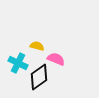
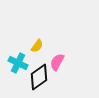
yellow semicircle: rotated 112 degrees clockwise
pink semicircle: moved 1 px right, 3 px down; rotated 84 degrees counterclockwise
